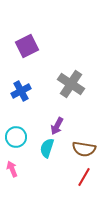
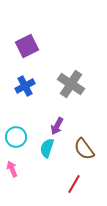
blue cross: moved 4 px right, 5 px up
brown semicircle: rotated 45 degrees clockwise
red line: moved 10 px left, 7 px down
